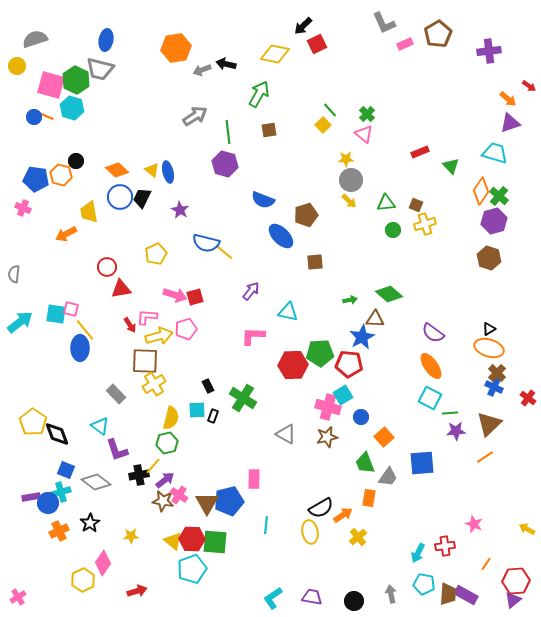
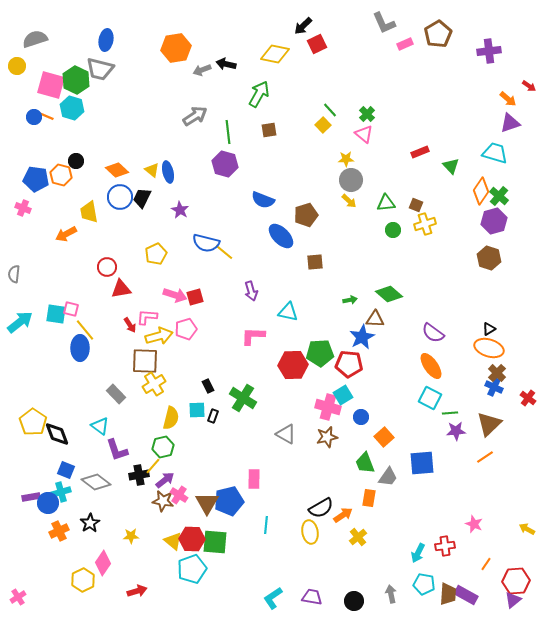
purple arrow at (251, 291): rotated 126 degrees clockwise
green hexagon at (167, 443): moved 4 px left, 4 px down
